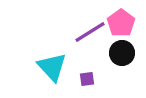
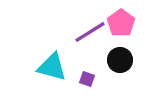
black circle: moved 2 px left, 7 px down
cyan triangle: rotated 32 degrees counterclockwise
purple square: rotated 28 degrees clockwise
